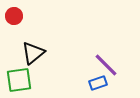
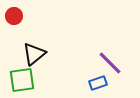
black triangle: moved 1 px right, 1 px down
purple line: moved 4 px right, 2 px up
green square: moved 3 px right
